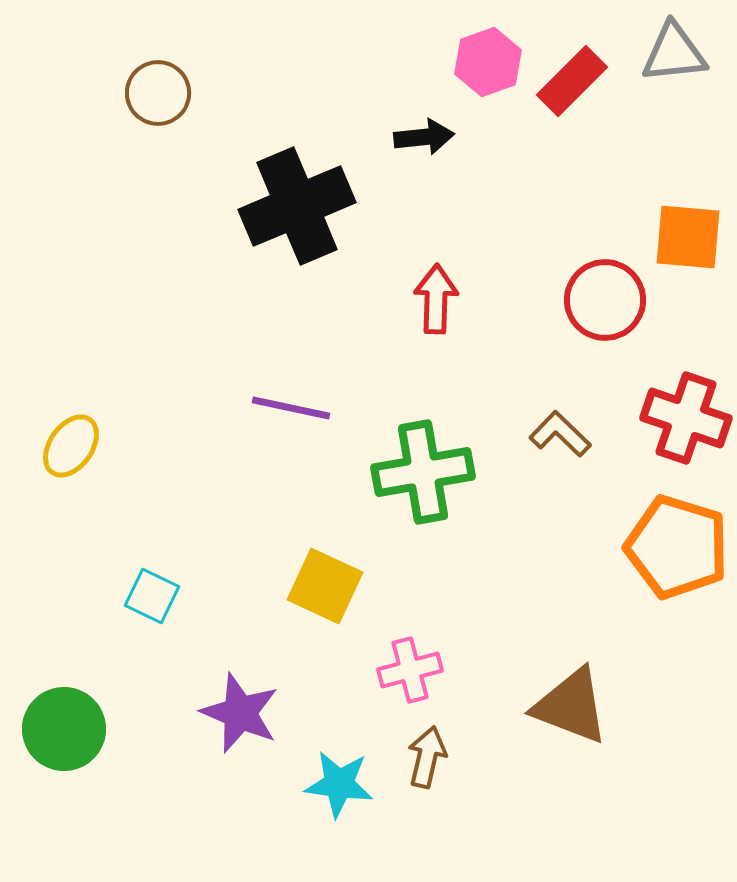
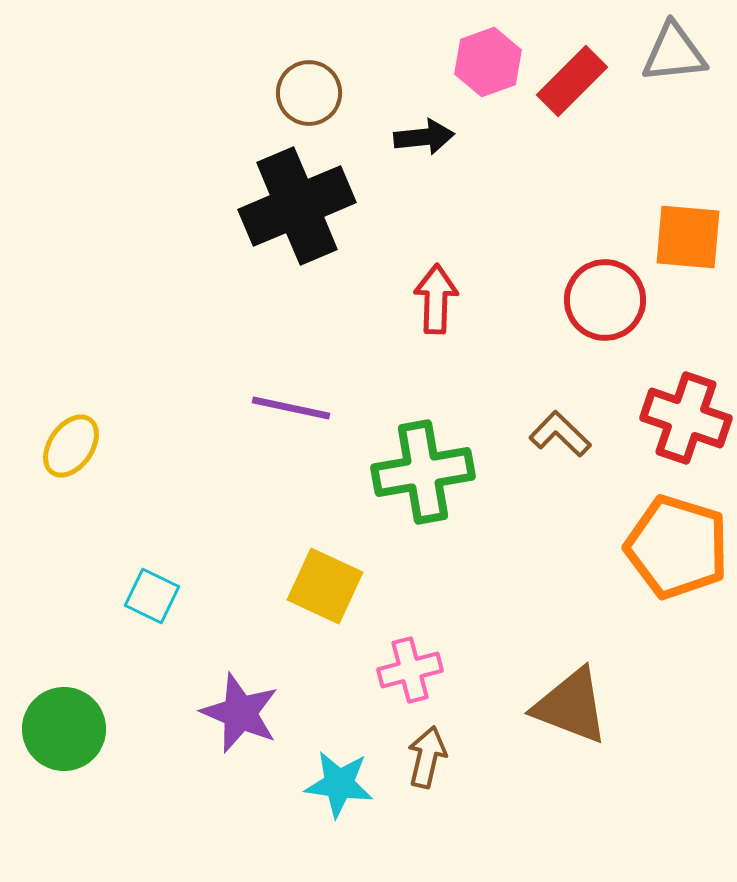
brown circle: moved 151 px right
